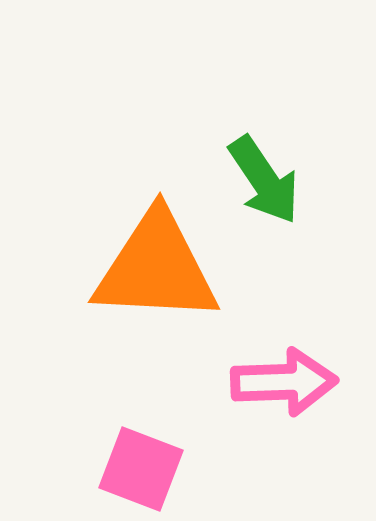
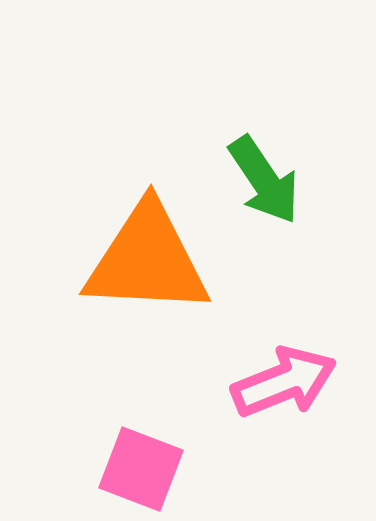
orange triangle: moved 9 px left, 8 px up
pink arrow: rotated 20 degrees counterclockwise
